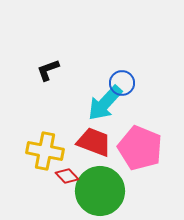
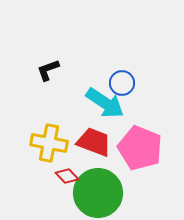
cyan arrow: rotated 99 degrees counterclockwise
yellow cross: moved 4 px right, 8 px up
green circle: moved 2 px left, 2 px down
